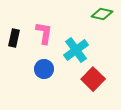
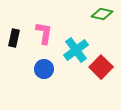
red square: moved 8 px right, 12 px up
